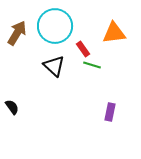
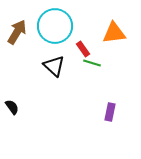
brown arrow: moved 1 px up
green line: moved 2 px up
